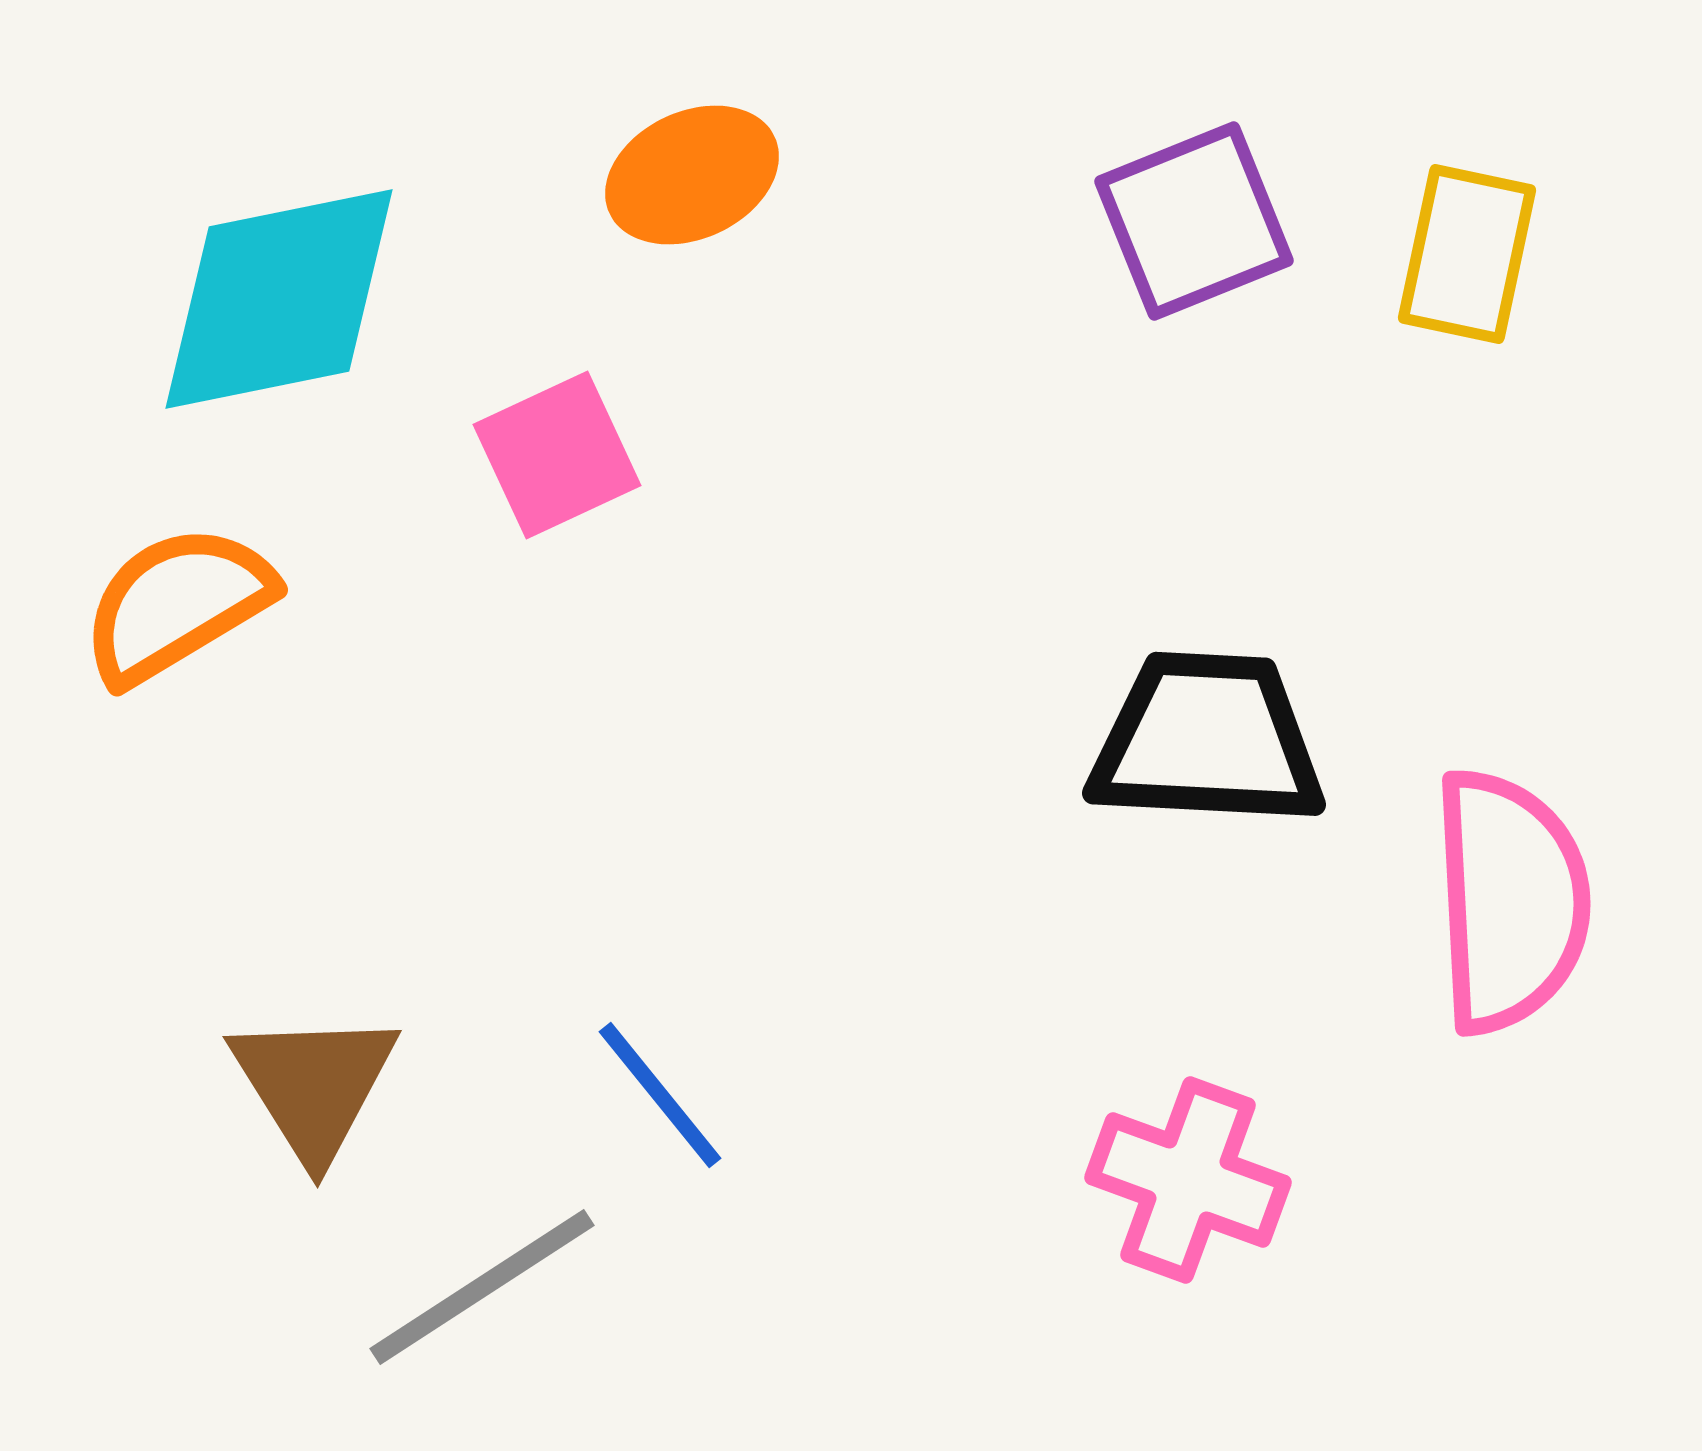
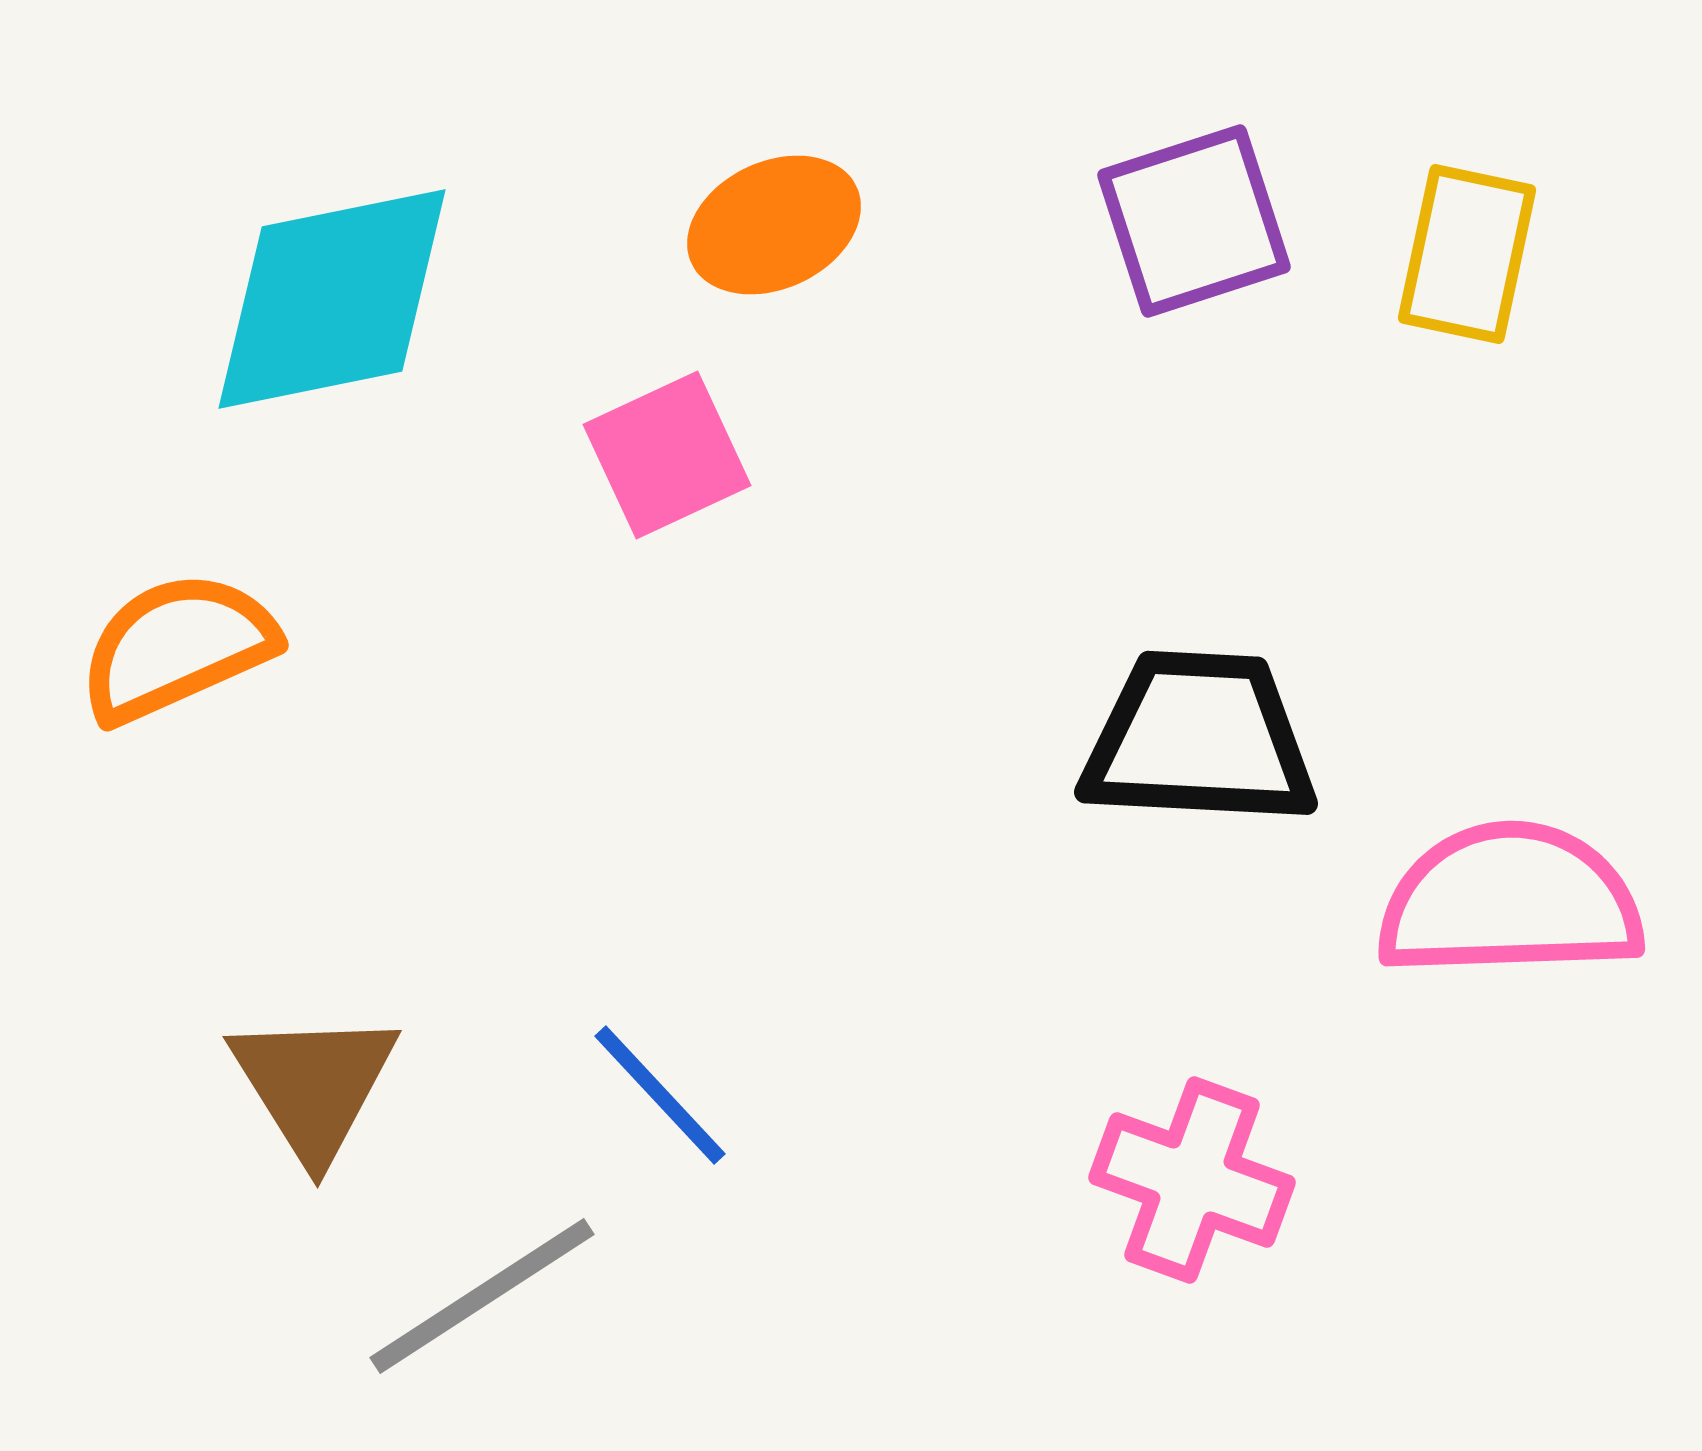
orange ellipse: moved 82 px right, 50 px down
purple square: rotated 4 degrees clockwise
cyan diamond: moved 53 px right
pink square: moved 110 px right
orange semicircle: moved 43 px down; rotated 7 degrees clockwise
black trapezoid: moved 8 px left, 1 px up
pink semicircle: rotated 89 degrees counterclockwise
blue line: rotated 4 degrees counterclockwise
pink cross: moved 4 px right
gray line: moved 9 px down
